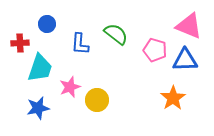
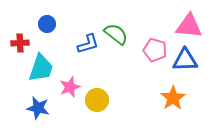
pink triangle: rotated 16 degrees counterclockwise
blue L-shape: moved 8 px right; rotated 110 degrees counterclockwise
cyan trapezoid: moved 1 px right
blue star: rotated 25 degrees clockwise
